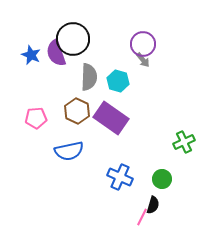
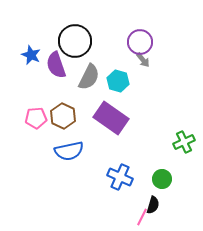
black circle: moved 2 px right, 2 px down
purple circle: moved 3 px left, 2 px up
purple semicircle: moved 12 px down
gray semicircle: rotated 24 degrees clockwise
brown hexagon: moved 14 px left, 5 px down
